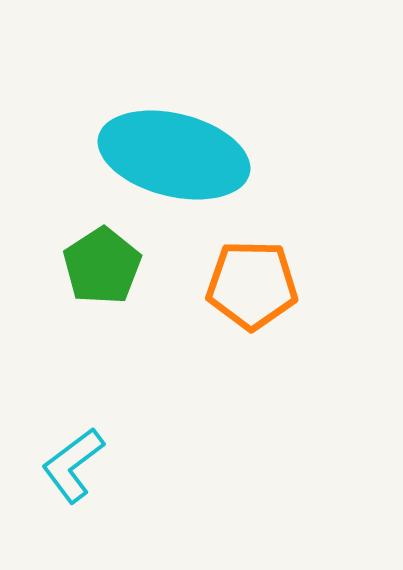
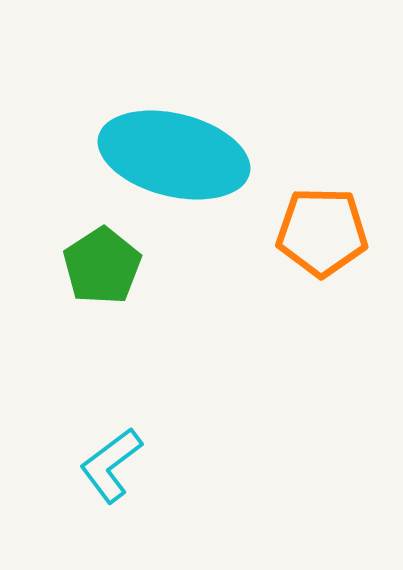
orange pentagon: moved 70 px right, 53 px up
cyan L-shape: moved 38 px right
